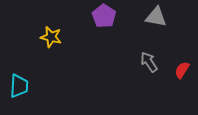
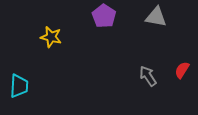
gray arrow: moved 1 px left, 14 px down
